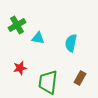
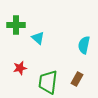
green cross: moved 1 px left; rotated 30 degrees clockwise
cyan triangle: rotated 32 degrees clockwise
cyan semicircle: moved 13 px right, 2 px down
brown rectangle: moved 3 px left, 1 px down
